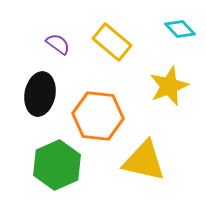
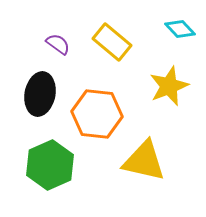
orange hexagon: moved 1 px left, 2 px up
green hexagon: moved 7 px left
